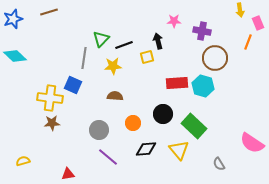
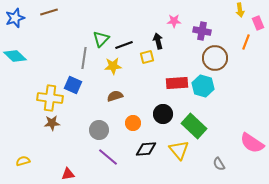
blue star: moved 2 px right, 1 px up
orange line: moved 2 px left
brown semicircle: rotated 21 degrees counterclockwise
